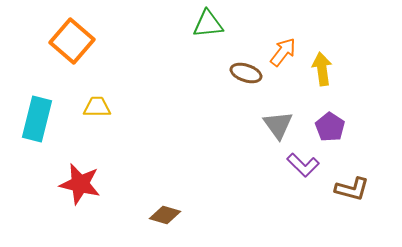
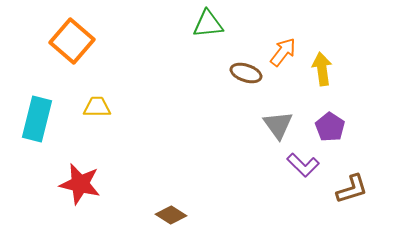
brown L-shape: rotated 32 degrees counterclockwise
brown diamond: moved 6 px right; rotated 16 degrees clockwise
